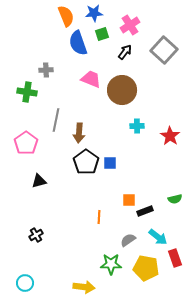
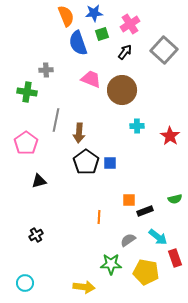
pink cross: moved 1 px up
yellow pentagon: moved 4 px down
